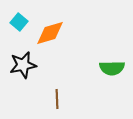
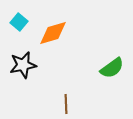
orange diamond: moved 3 px right
green semicircle: rotated 35 degrees counterclockwise
brown line: moved 9 px right, 5 px down
